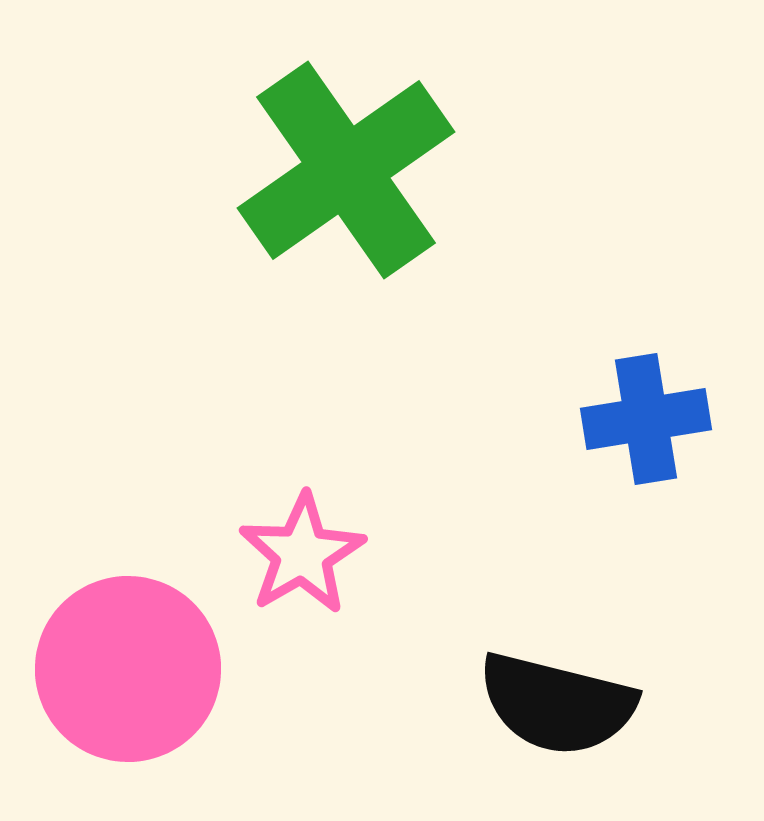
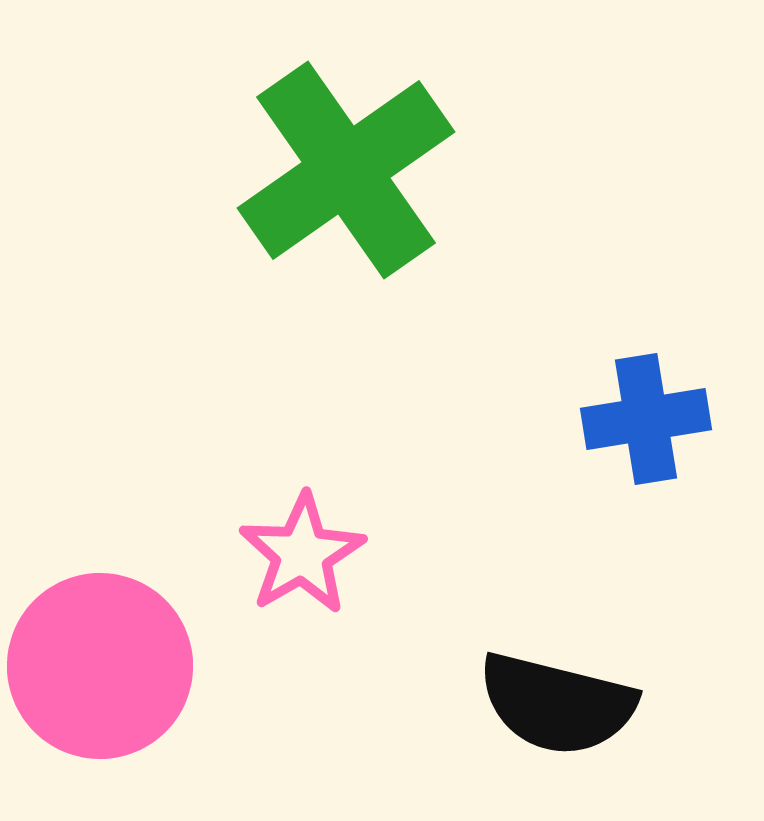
pink circle: moved 28 px left, 3 px up
